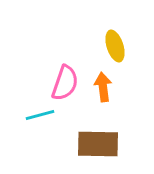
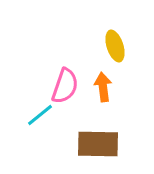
pink semicircle: moved 3 px down
cyan line: rotated 24 degrees counterclockwise
